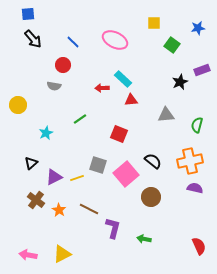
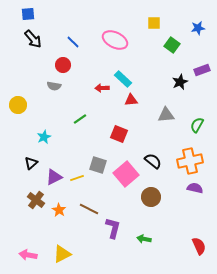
green semicircle: rotated 14 degrees clockwise
cyan star: moved 2 px left, 4 px down
